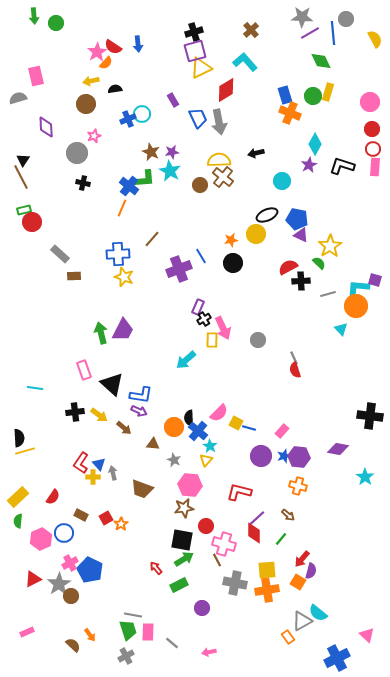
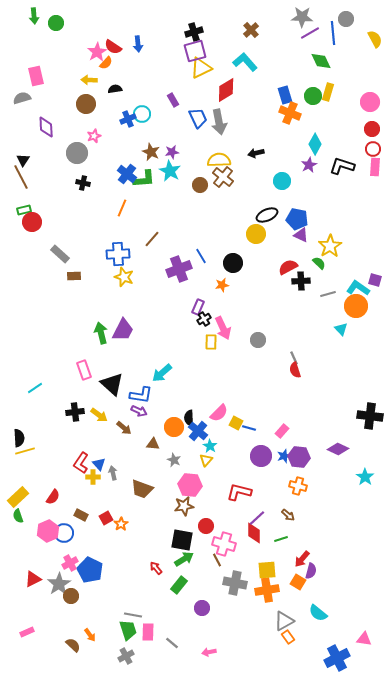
yellow arrow at (91, 81): moved 2 px left, 1 px up; rotated 14 degrees clockwise
gray semicircle at (18, 98): moved 4 px right
blue cross at (129, 186): moved 2 px left, 12 px up
orange star at (231, 240): moved 9 px left, 45 px down
cyan L-shape at (358, 288): rotated 30 degrees clockwise
yellow rectangle at (212, 340): moved 1 px left, 2 px down
cyan arrow at (186, 360): moved 24 px left, 13 px down
cyan line at (35, 388): rotated 42 degrees counterclockwise
purple diamond at (338, 449): rotated 15 degrees clockwise
brown star at (184, 508): moved 2 px up
green semicircle at (18, 521): moved 5 px up; rotated 24 degrees counterclockwise
pink hexagon at (41, 539): moved 7 px right, 8 px up
green line at (281, 539): rotated 32 degrees clockwise
green rectangle at (179, 585): rotated 24 degrees counterclockwise
gray triangle at (302, 621): moved 18 px left
pink triangle at (367, 635): moved 3 px left, 4 px down; rotated 35 degrees counterclockwise
